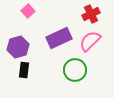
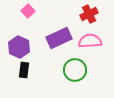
red cross: moved 2 px left
pink semicircle: rotated 40 degrees clockwise
purple hexagon: moved 1 px right; rotated 20 degrees counterclockwise
